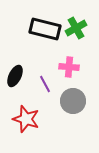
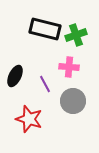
green cross: moved 7 px down; rotated 10 degrees clockwise
red star: moved 3 px right
